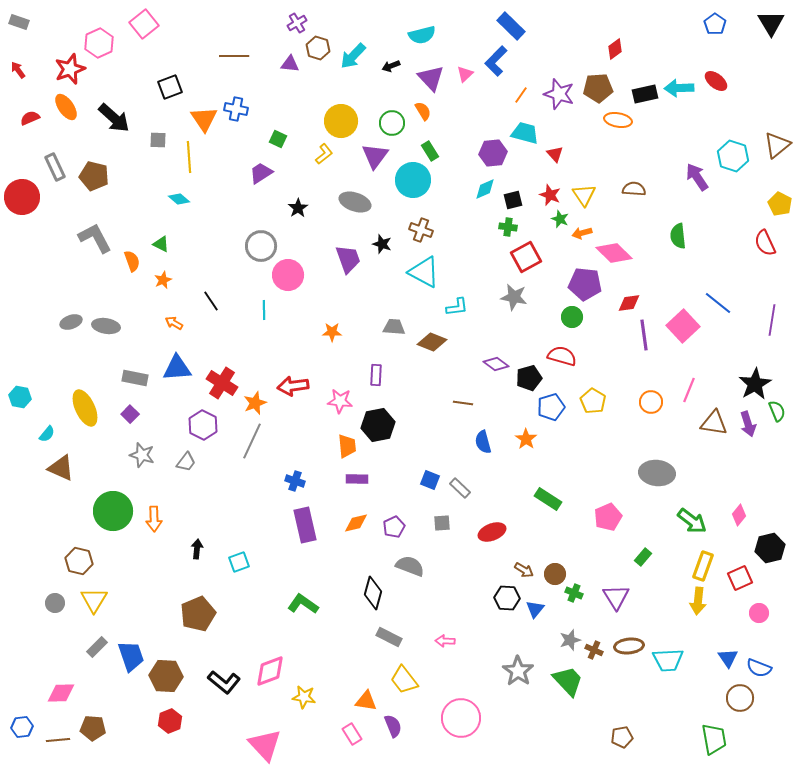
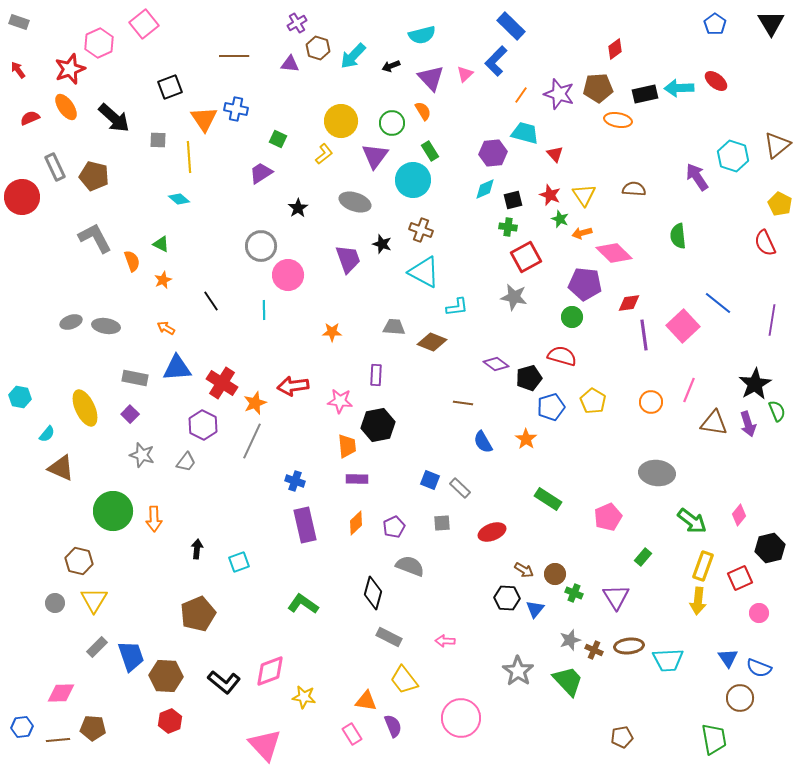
orange arrow at (174, 323): moved 8 px left, 5 px down
blue semicircle at (483, 442): rotated 15 degrees counterclockwise
orange diamond at (356, 523): rotated 30 degrees counterclockwise
